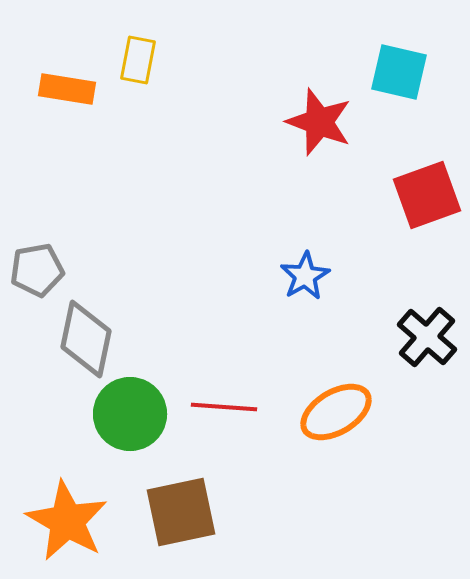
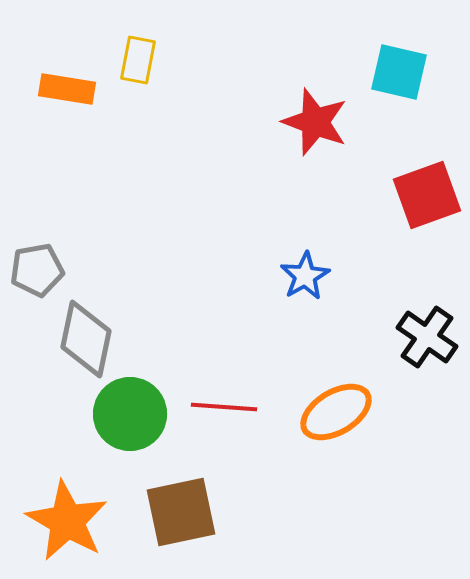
red star: moved 4 px left
black cross: rotated 6 degrees counterclockwise
